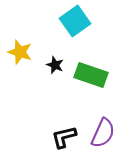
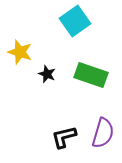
black star: moved 8 px left, 9 px down
purple semicircle: rotated 8 degrees counterclockwise
